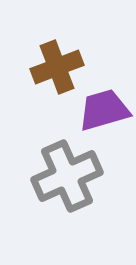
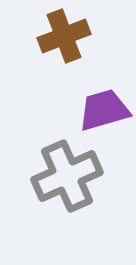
brown cross: moved 7 px right, 31 px up
